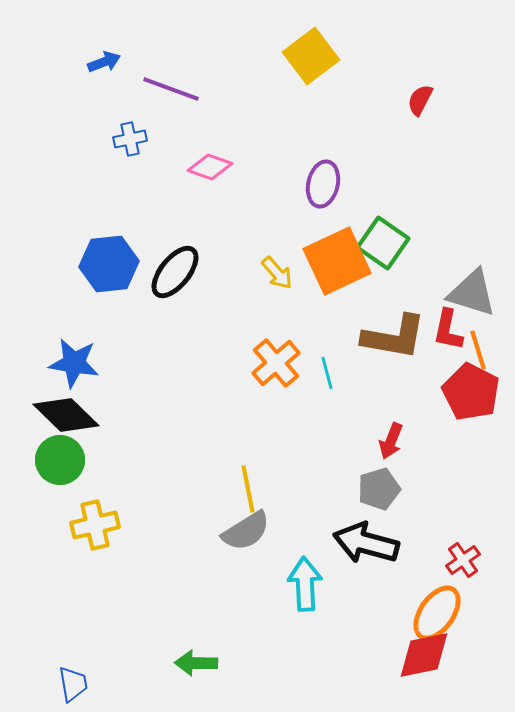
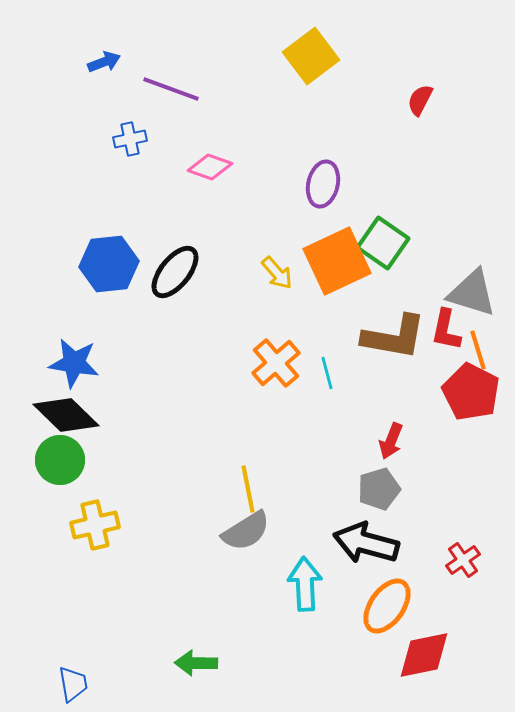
red L-shape: moved 2 px left
orange ellipse: moved 50 px left, 7 px up
